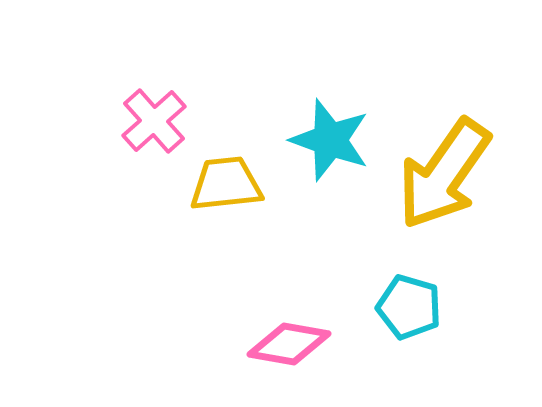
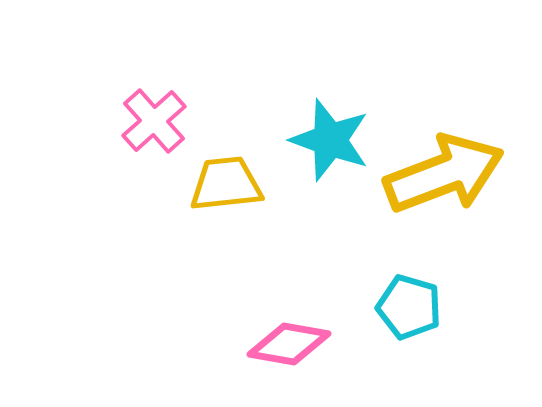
yellow arrow: rotated 146 degrees counterclockwise
